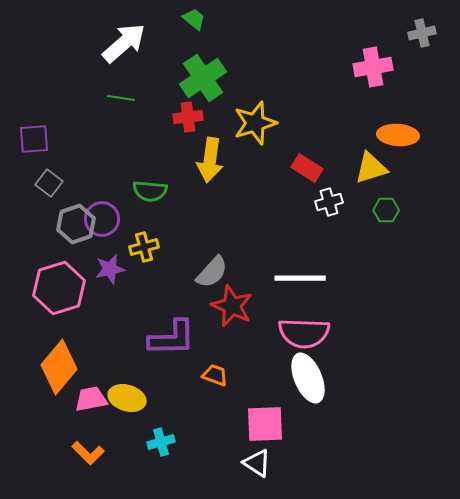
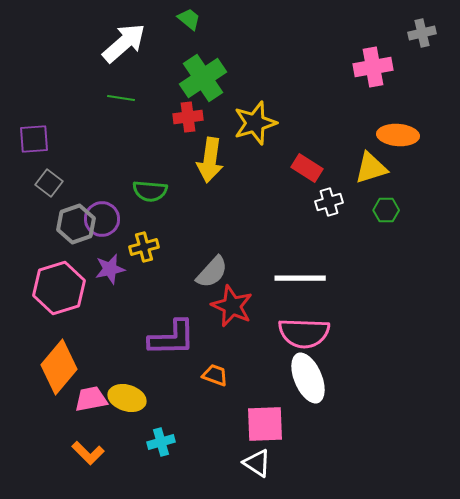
green trapezoid: moved 5 px left
